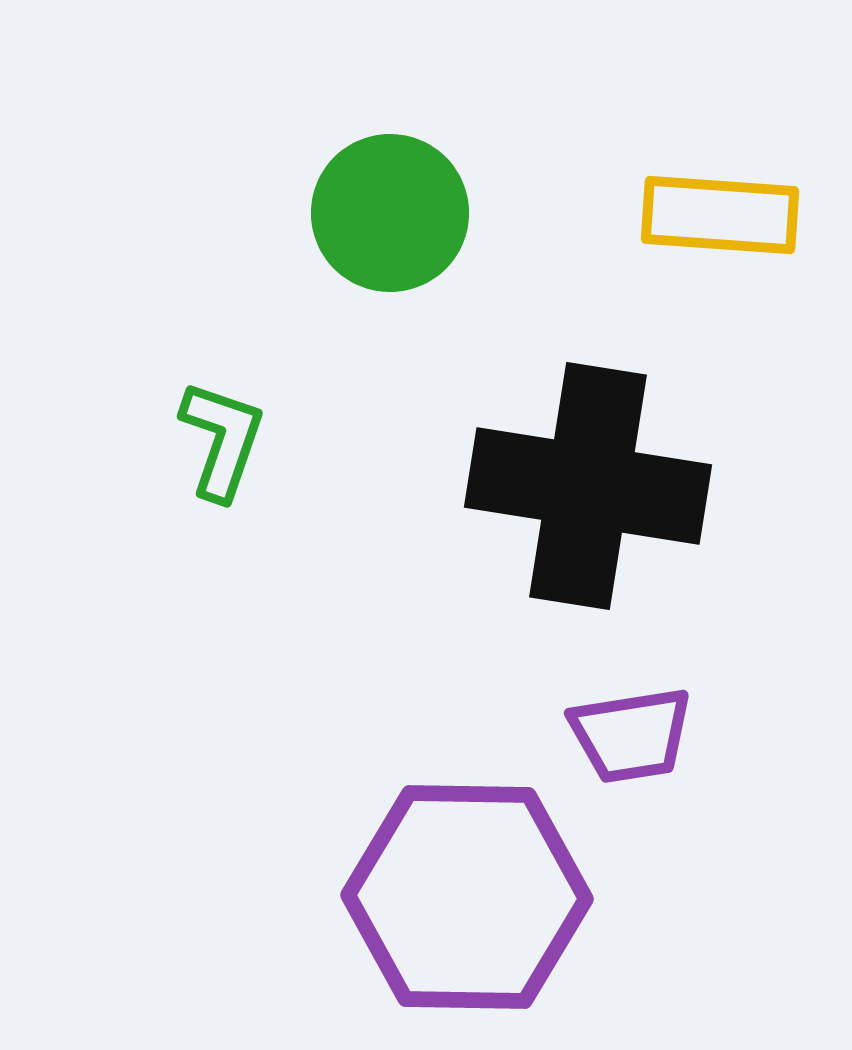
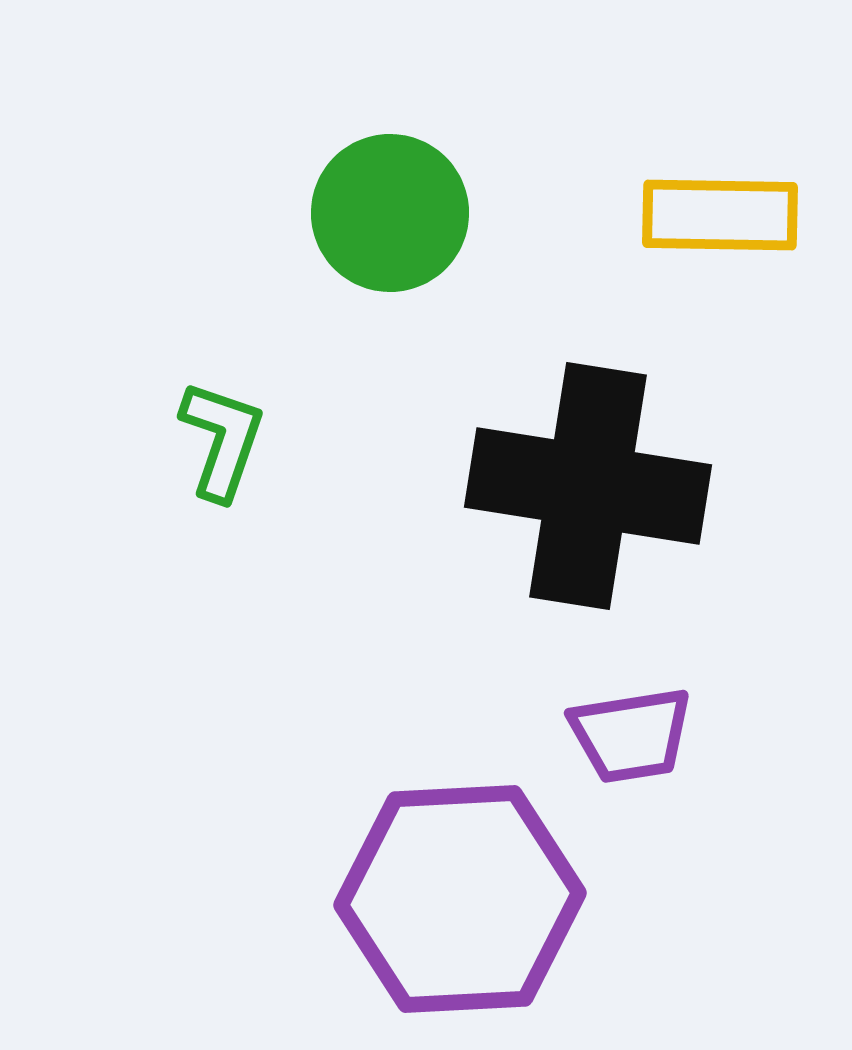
yellow rectangle: rotated 3 degrees counterclockwise
purple hexagon: moved 7 px left, 2 px down; rotated 4 degrees counterclockwise
